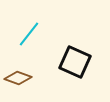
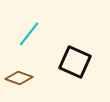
brown diamond: moved 1 px right
